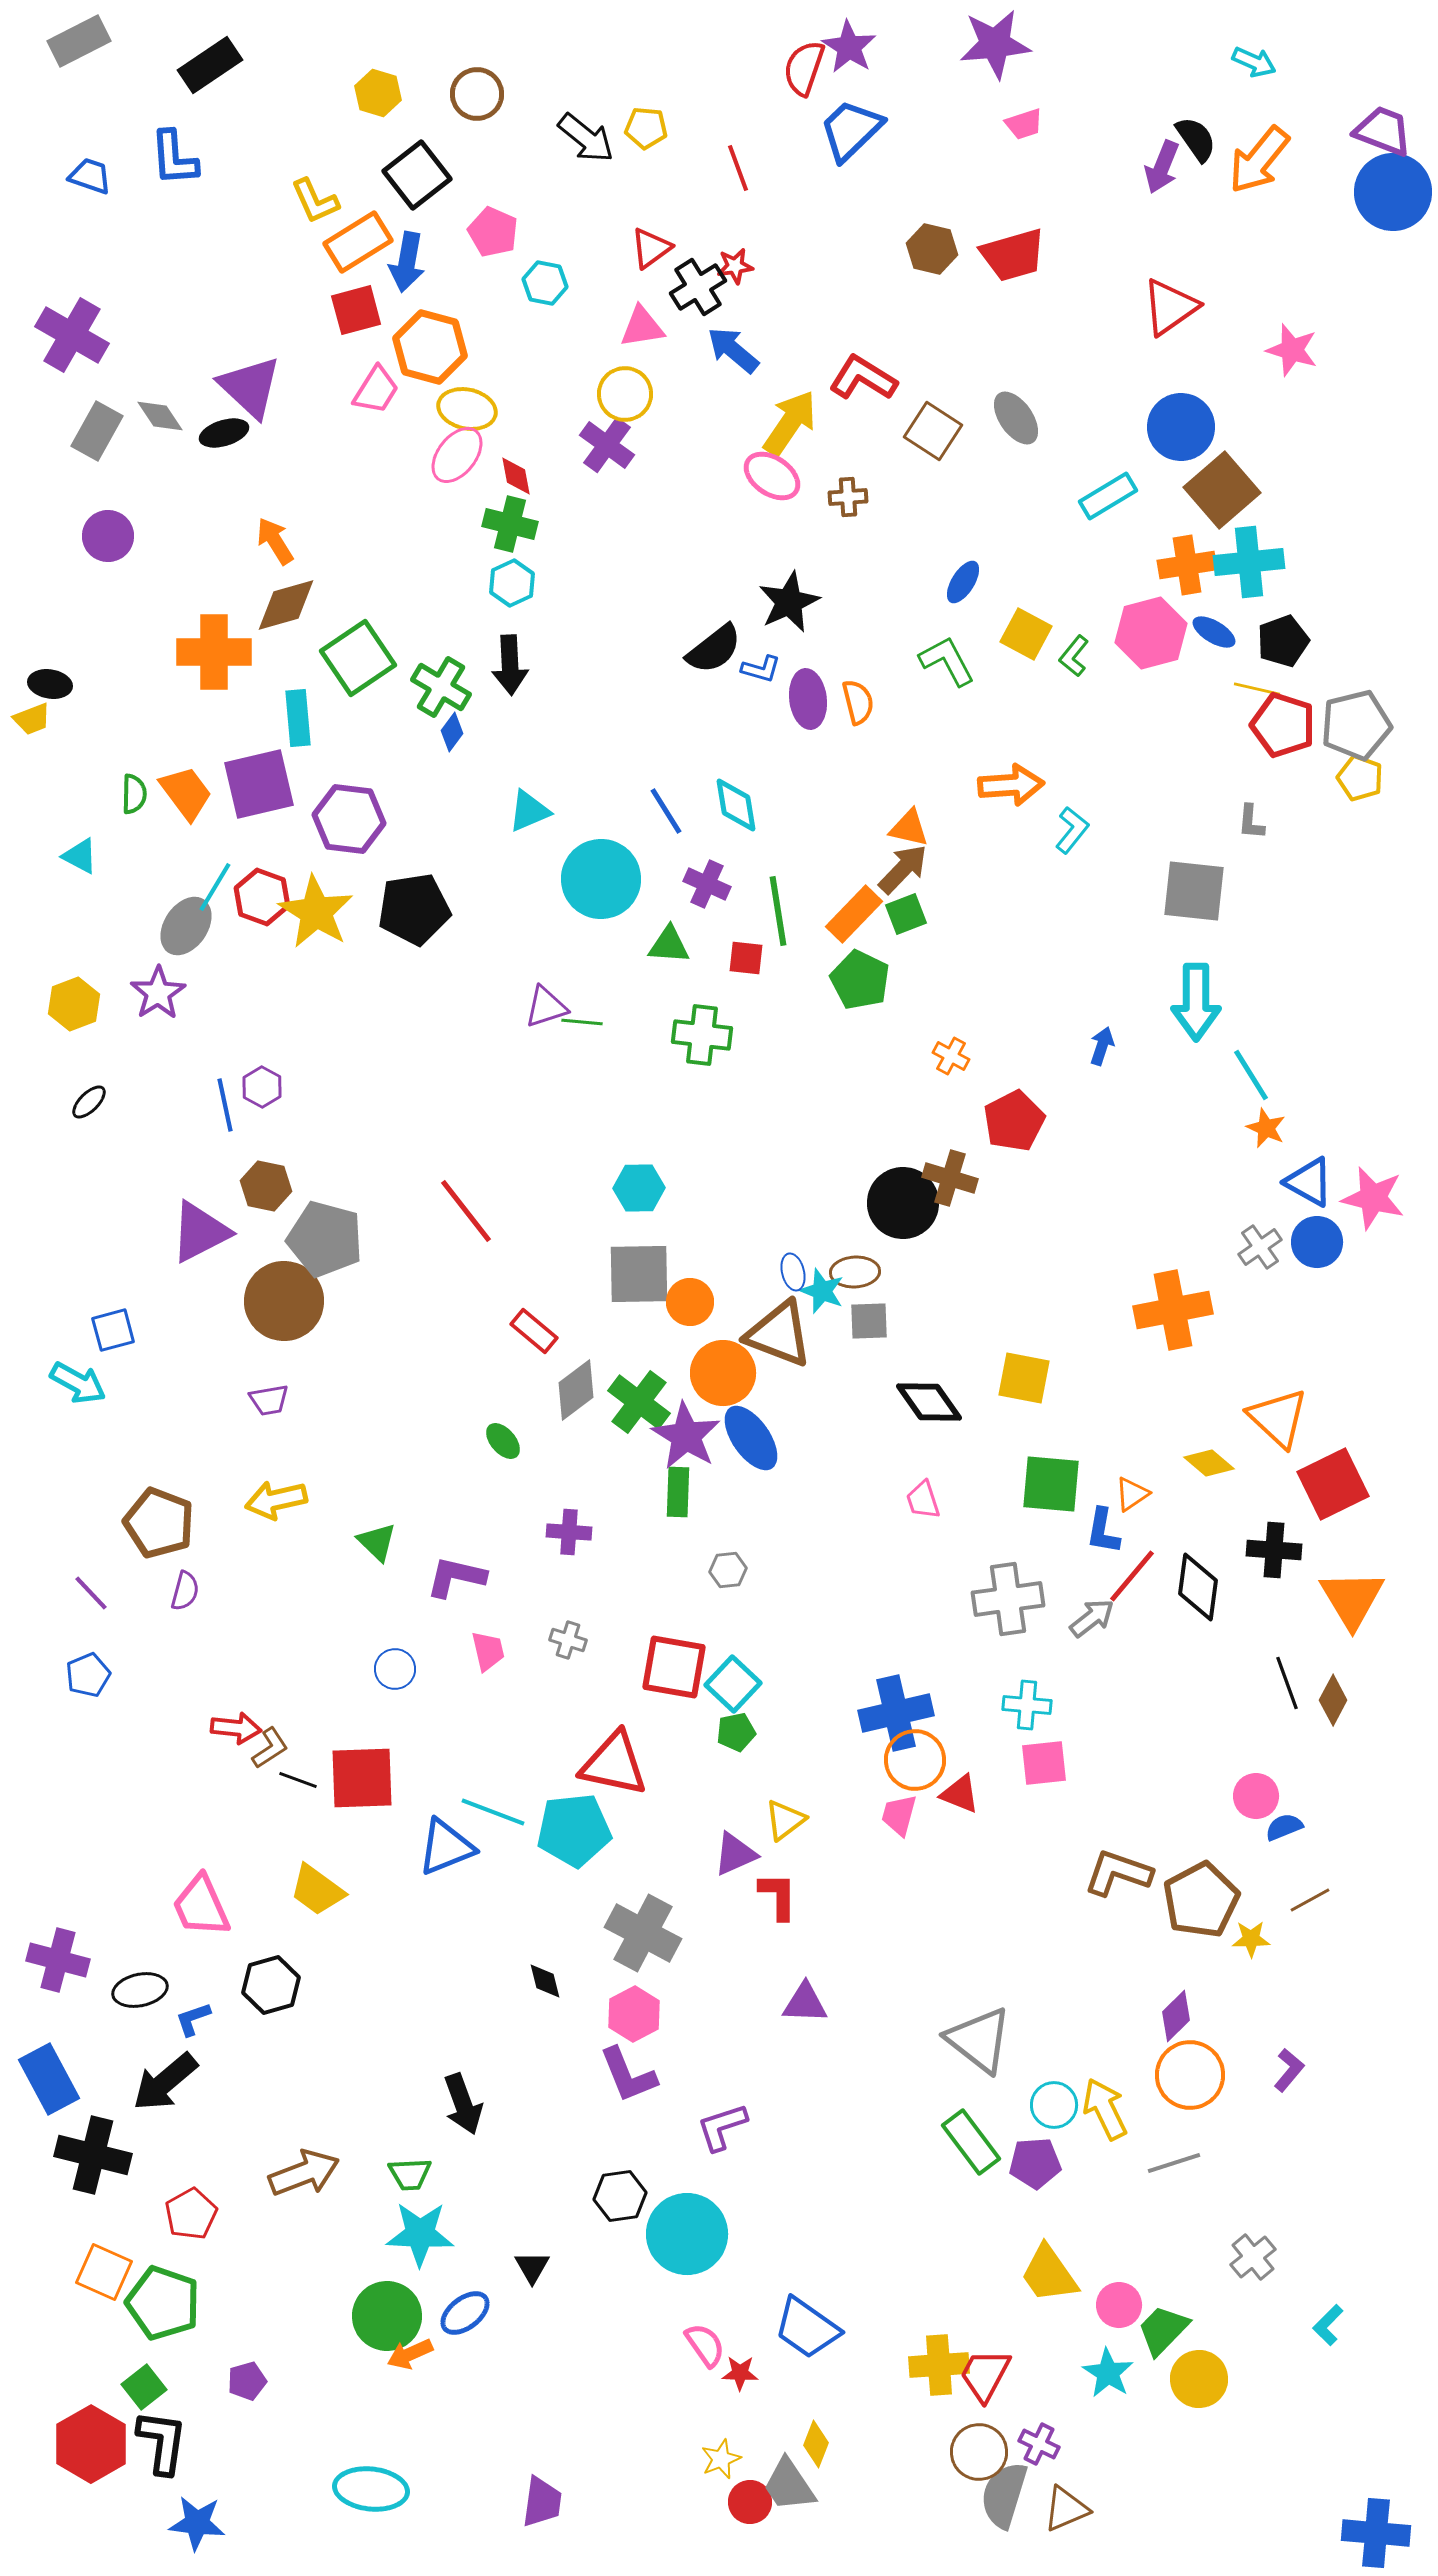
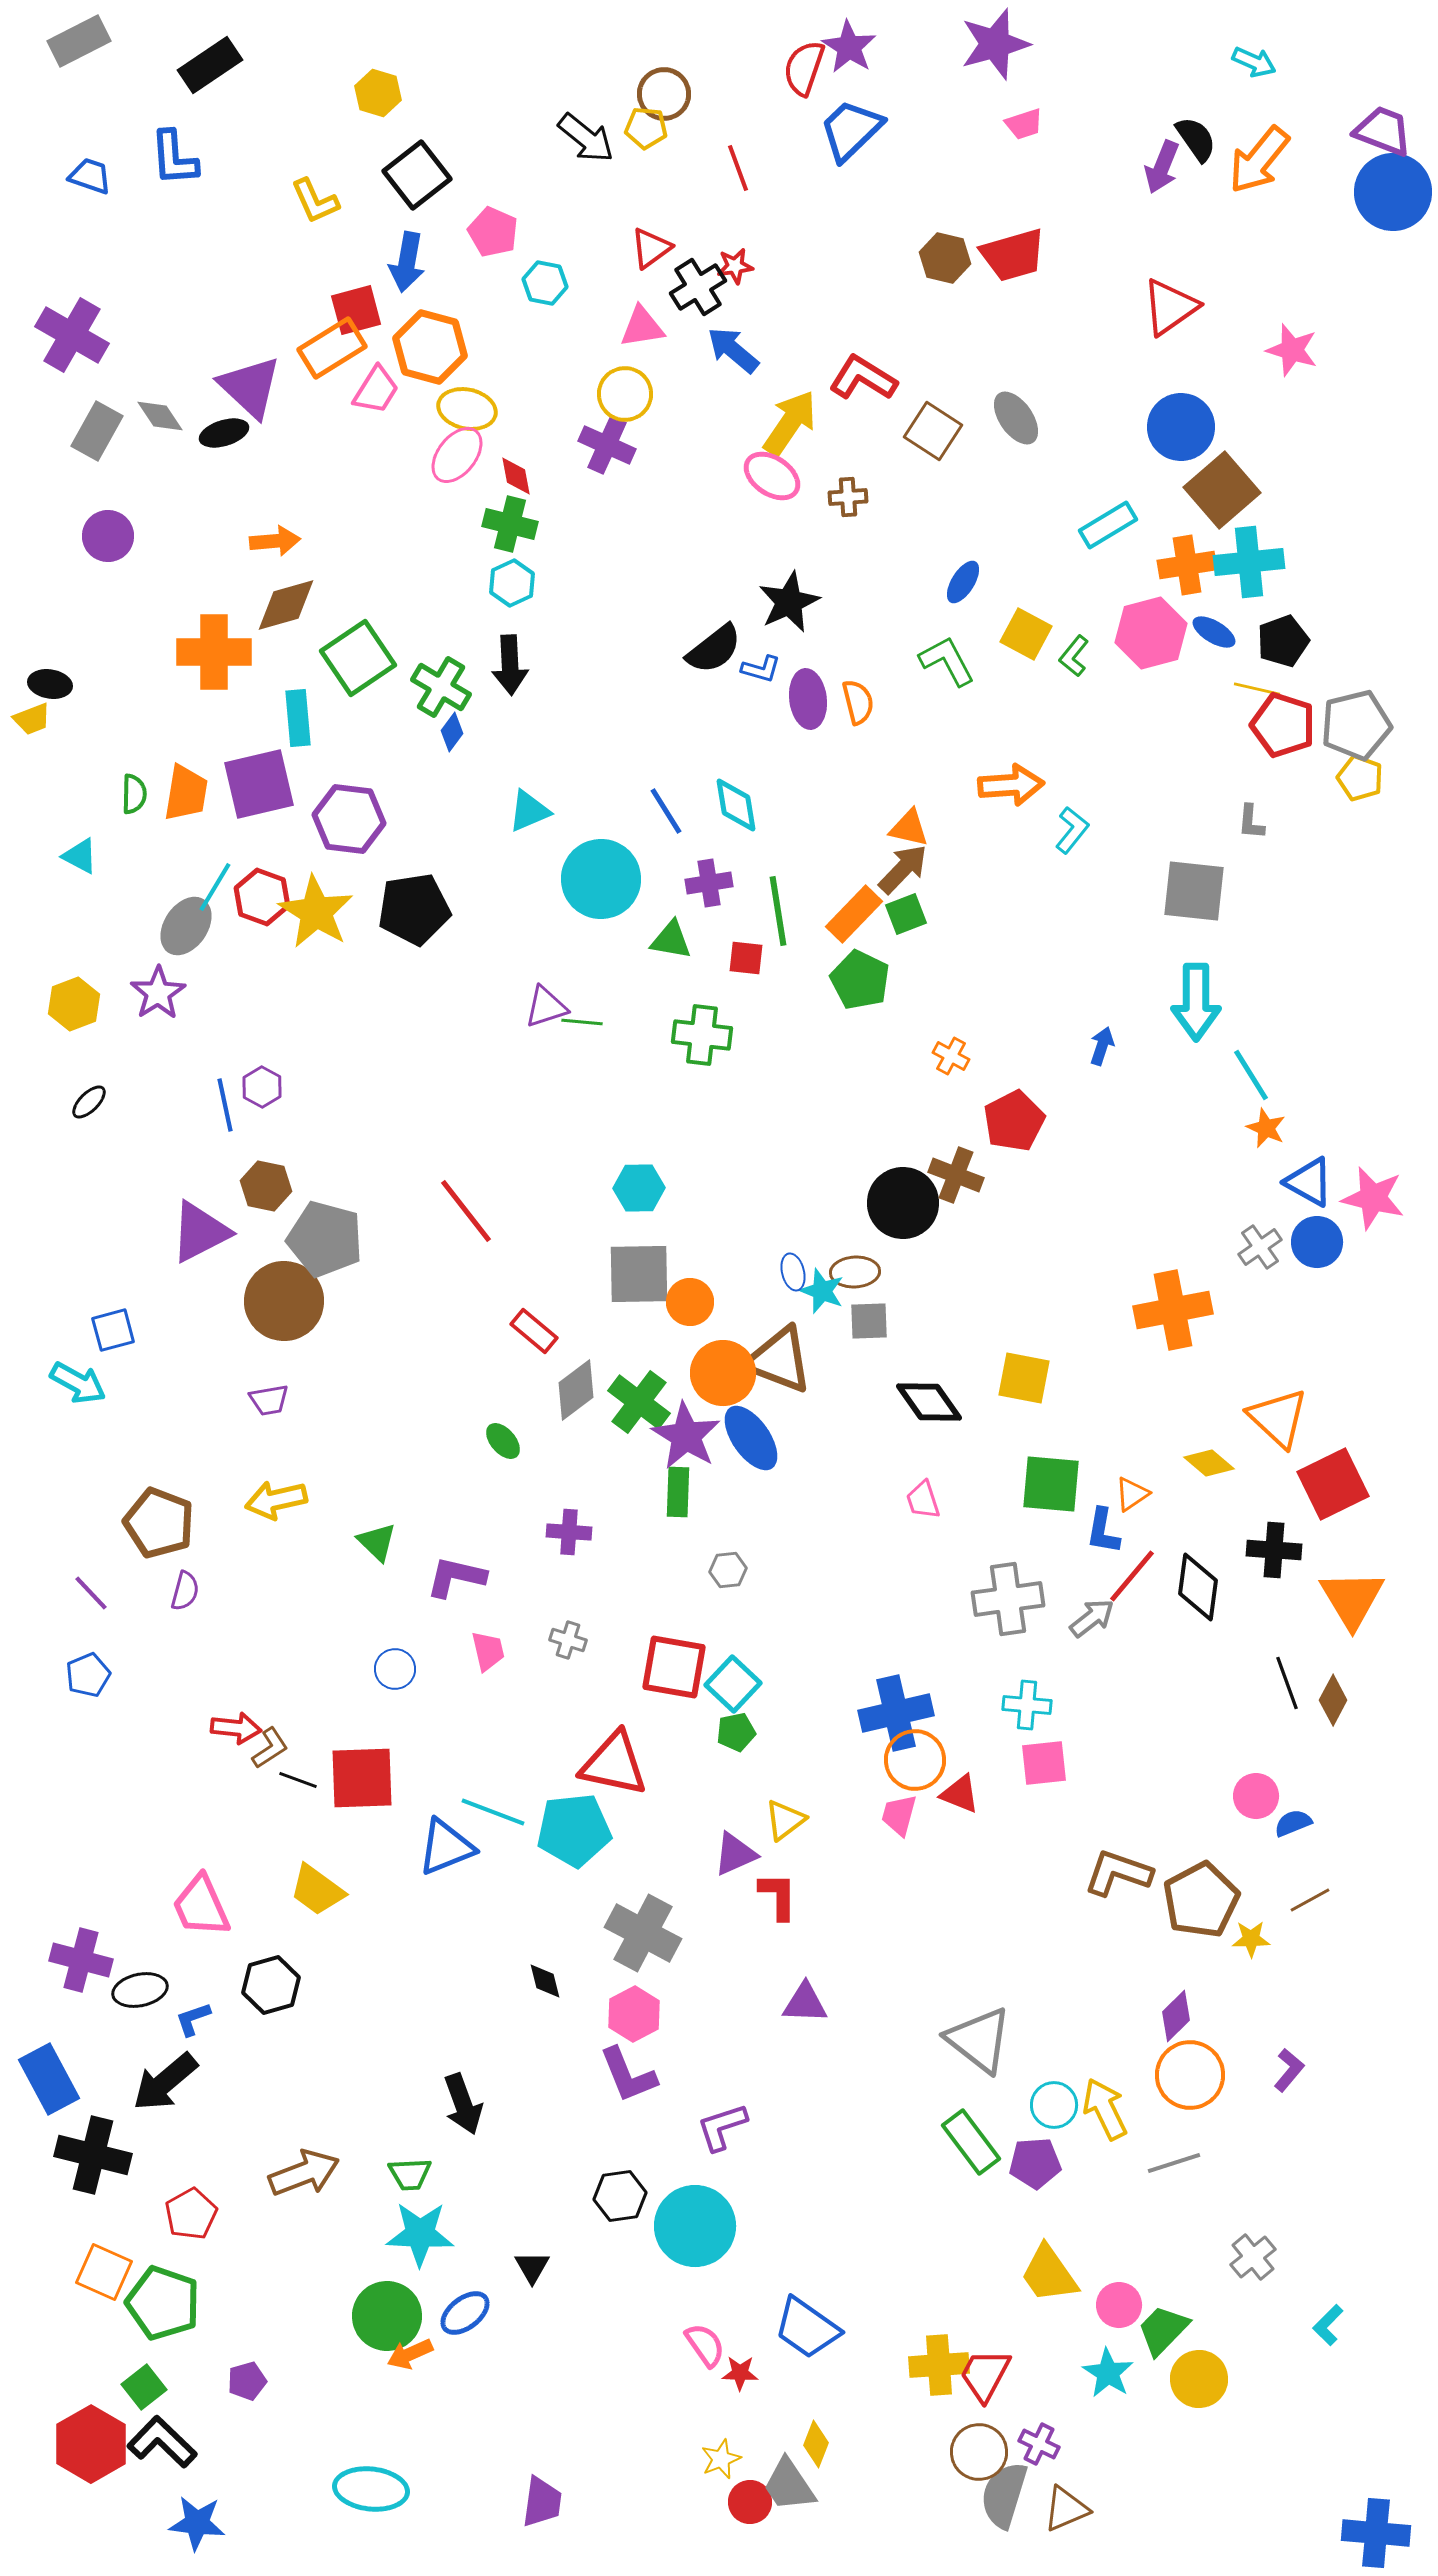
purple star at (995, 44): rotated 10 degrees counterclockwise
brown circle at (477, 94): moved 187 px right
orange rectangle at (358, 242): moved 26 px left, 106 px down
brown hexagon at (932, 249): moved 13 px right, 9 px down
purple cross at (607, 445): rotated 12 degrees counterclockwise
cyan rectangle at (1108, 496): moved 29 px down
orange arrow at (275, 541): rotated 117 degrees clockwise
orange trapezoid at (186, 793): rotated 46 degrees clockwise
purple cross at (707, 884): moved 2 px right, 1 px up; rotated 33 degrees counterclockwise
green triangle at (669, 945): moved 2 px right, 5 px up; rotated 6 degrees clockwise
brown cross at (950, 1178): moved 6 px right, 3 px up; rotated 4 degrees clockwise
brown triangle at (779, 1334): moved 26 px down
blue semicircle at (1284, 1827): moved 9 px right, 4 px up
purple cross at (58, 1960): moved 23 px right
cyan circle at (687, 2234): moved 8 px right, 8 px up
black L-shape at (162, 2442): rotated 54 degrees counterclockwise
